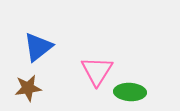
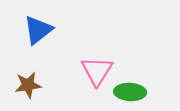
blue triangle: moved 17 px up
brown star: moved 3 px up
